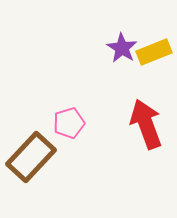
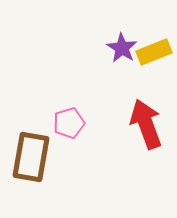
brown rectangle: rotated 33 degrees counterclockwise
